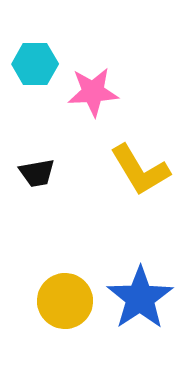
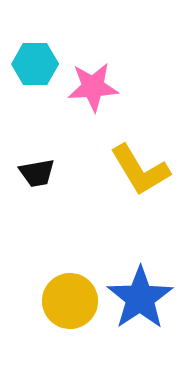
pink star: moved 5 px up
yellow circle: moved 5 px right
